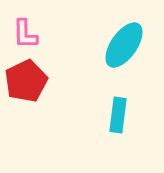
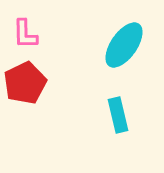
red pentagon: moved 1 px left, 2 px down
cyan rectangle: rotated 20 degrees counterclockwise
